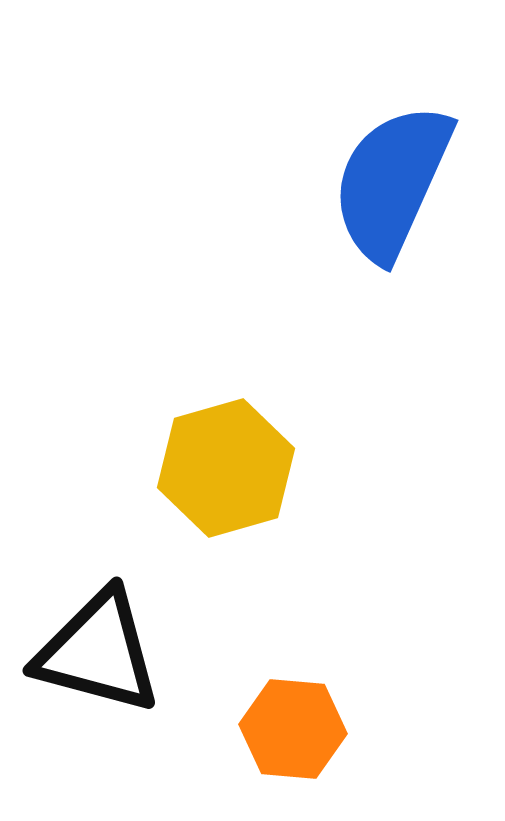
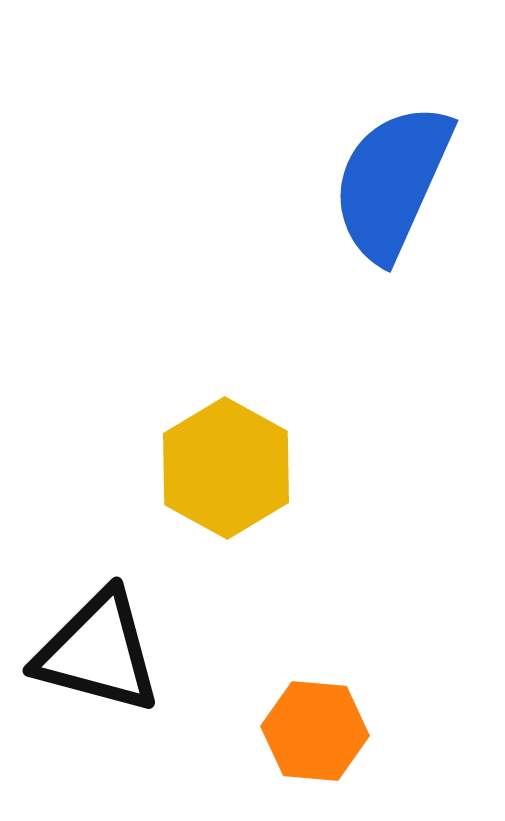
yellow hexagon: rotated 15 degrees counterclockwise
orange hexagon: moved 22 px right, 2 px down
